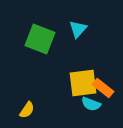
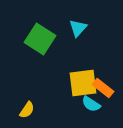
cyan triangle: moved 1 px up
green square: rotated 12 degrees clockwise
cyan semicircle: rotated 12 degrees clockwise
